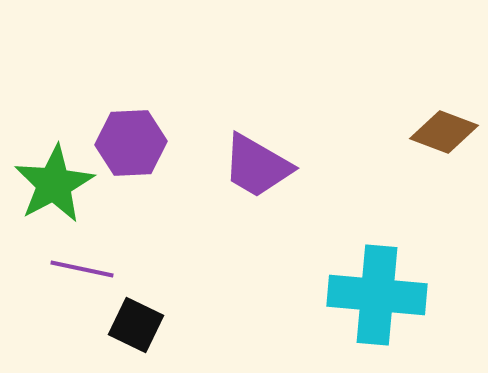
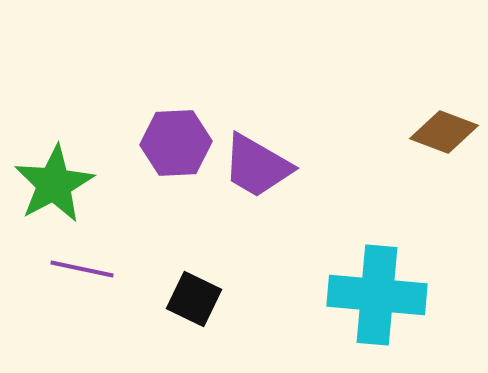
purple hexagon: moved 45 px right
black square: moved 58 px right, 26 px up
